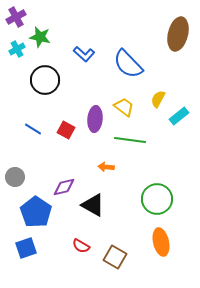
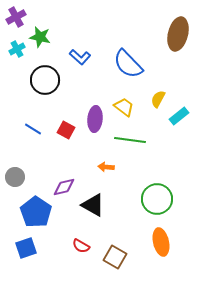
blue L-shape: moved 4 px left, 3 px down
